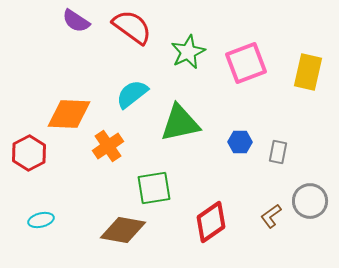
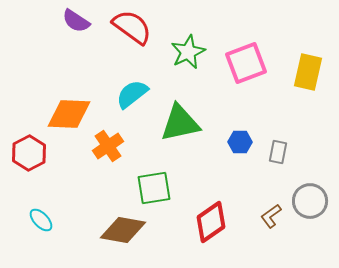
cyan ellipse: rotated 60 degrees clockwise
